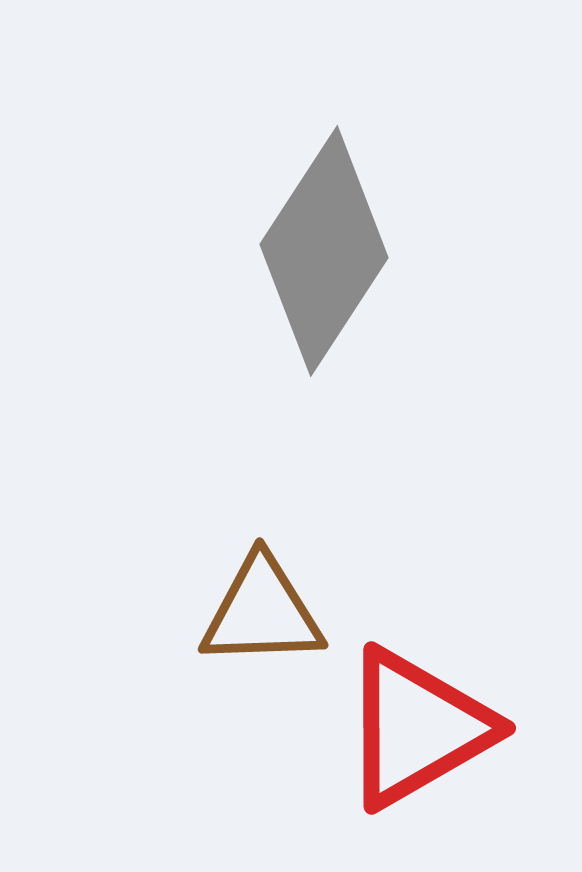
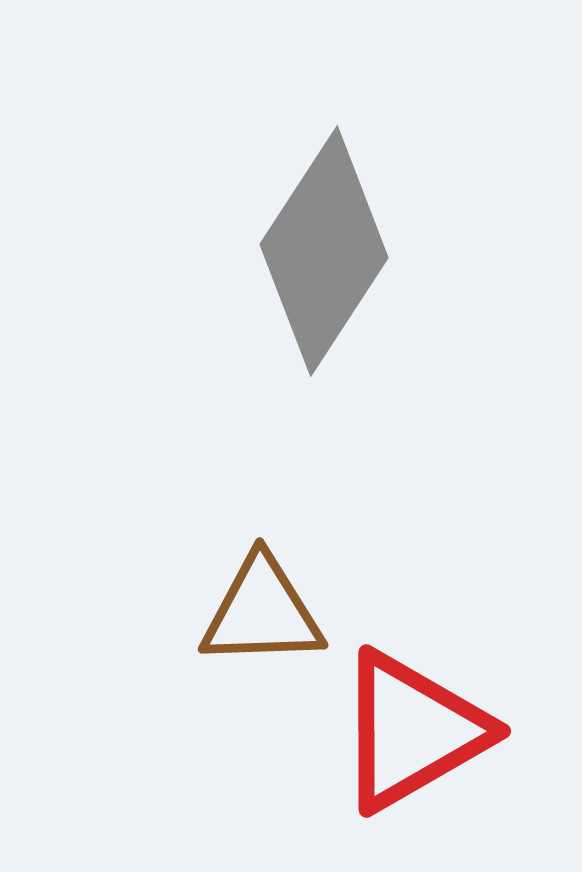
red triangle: moved 5 px left, 3 px down
